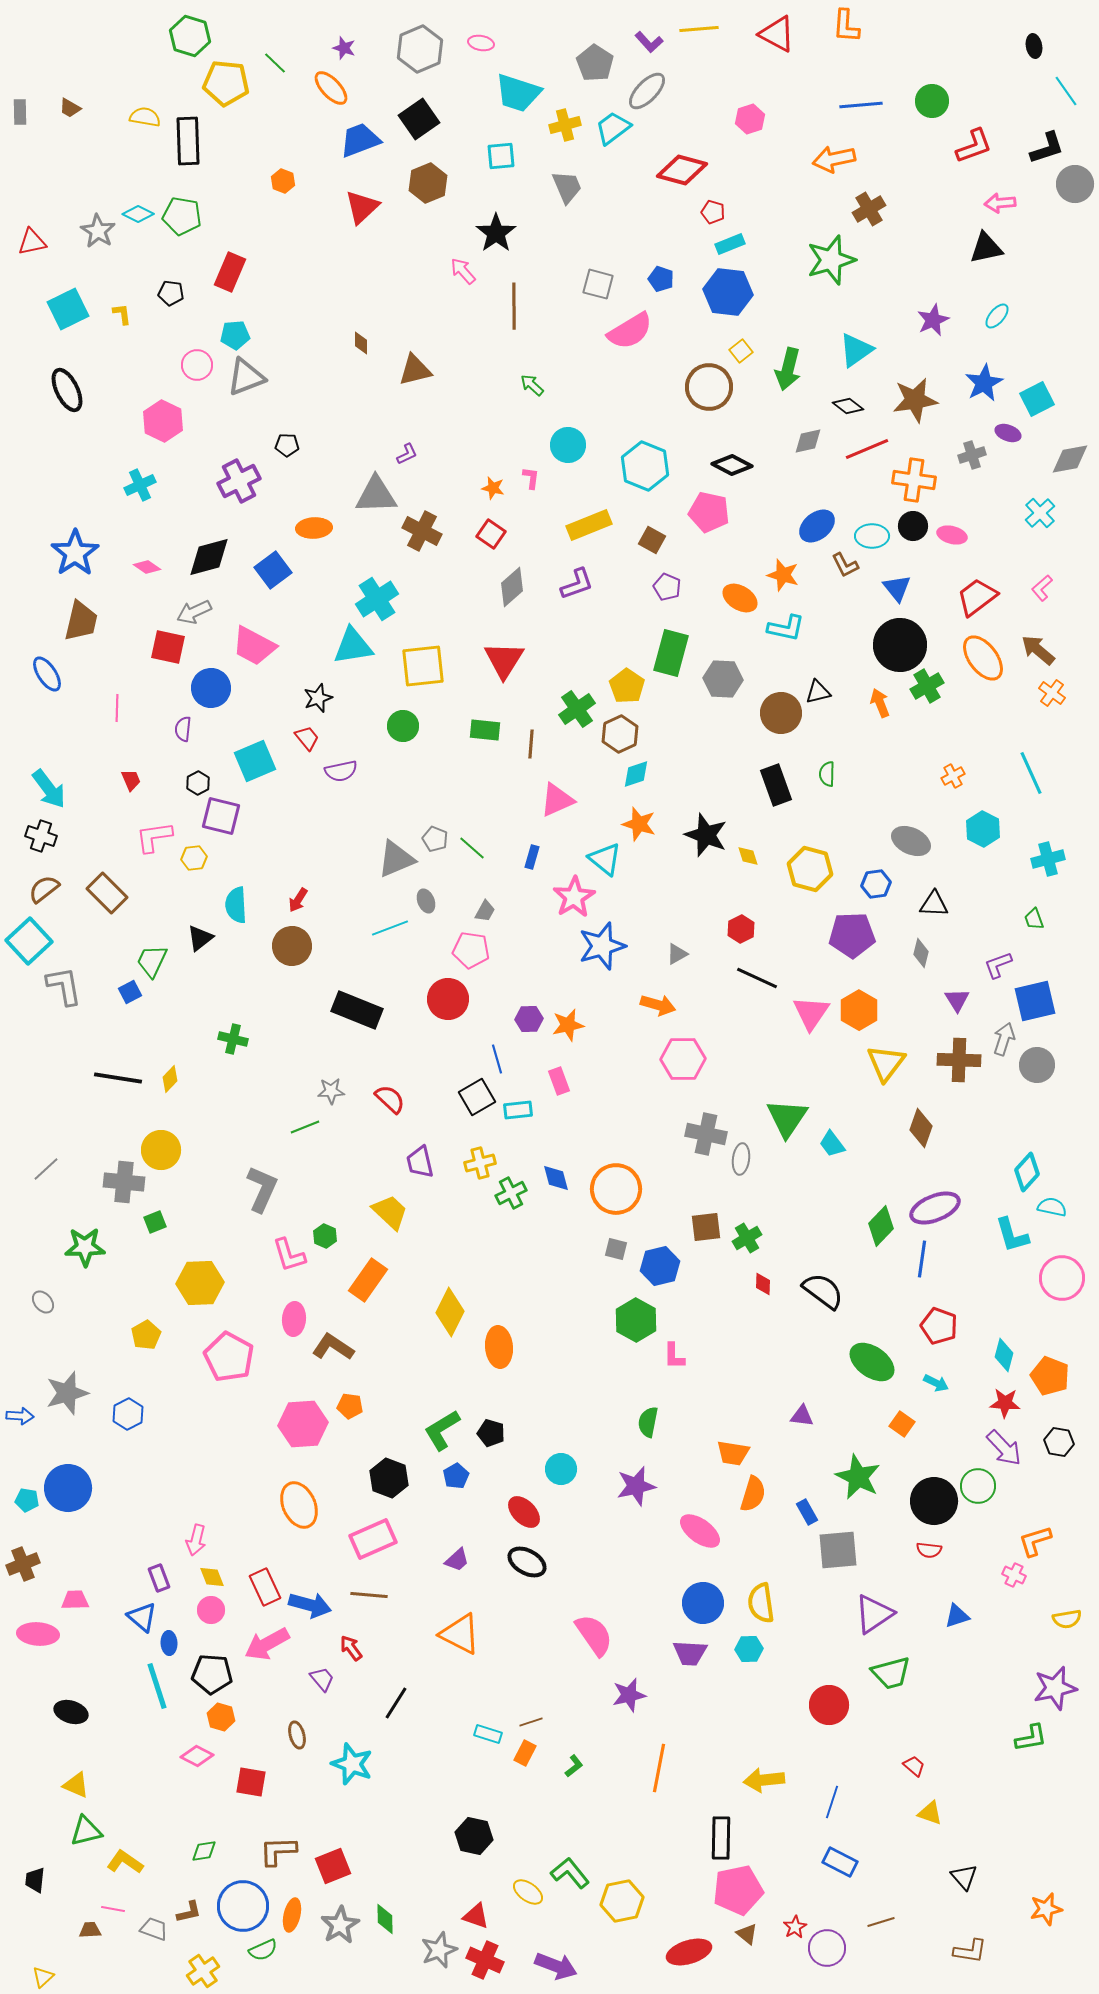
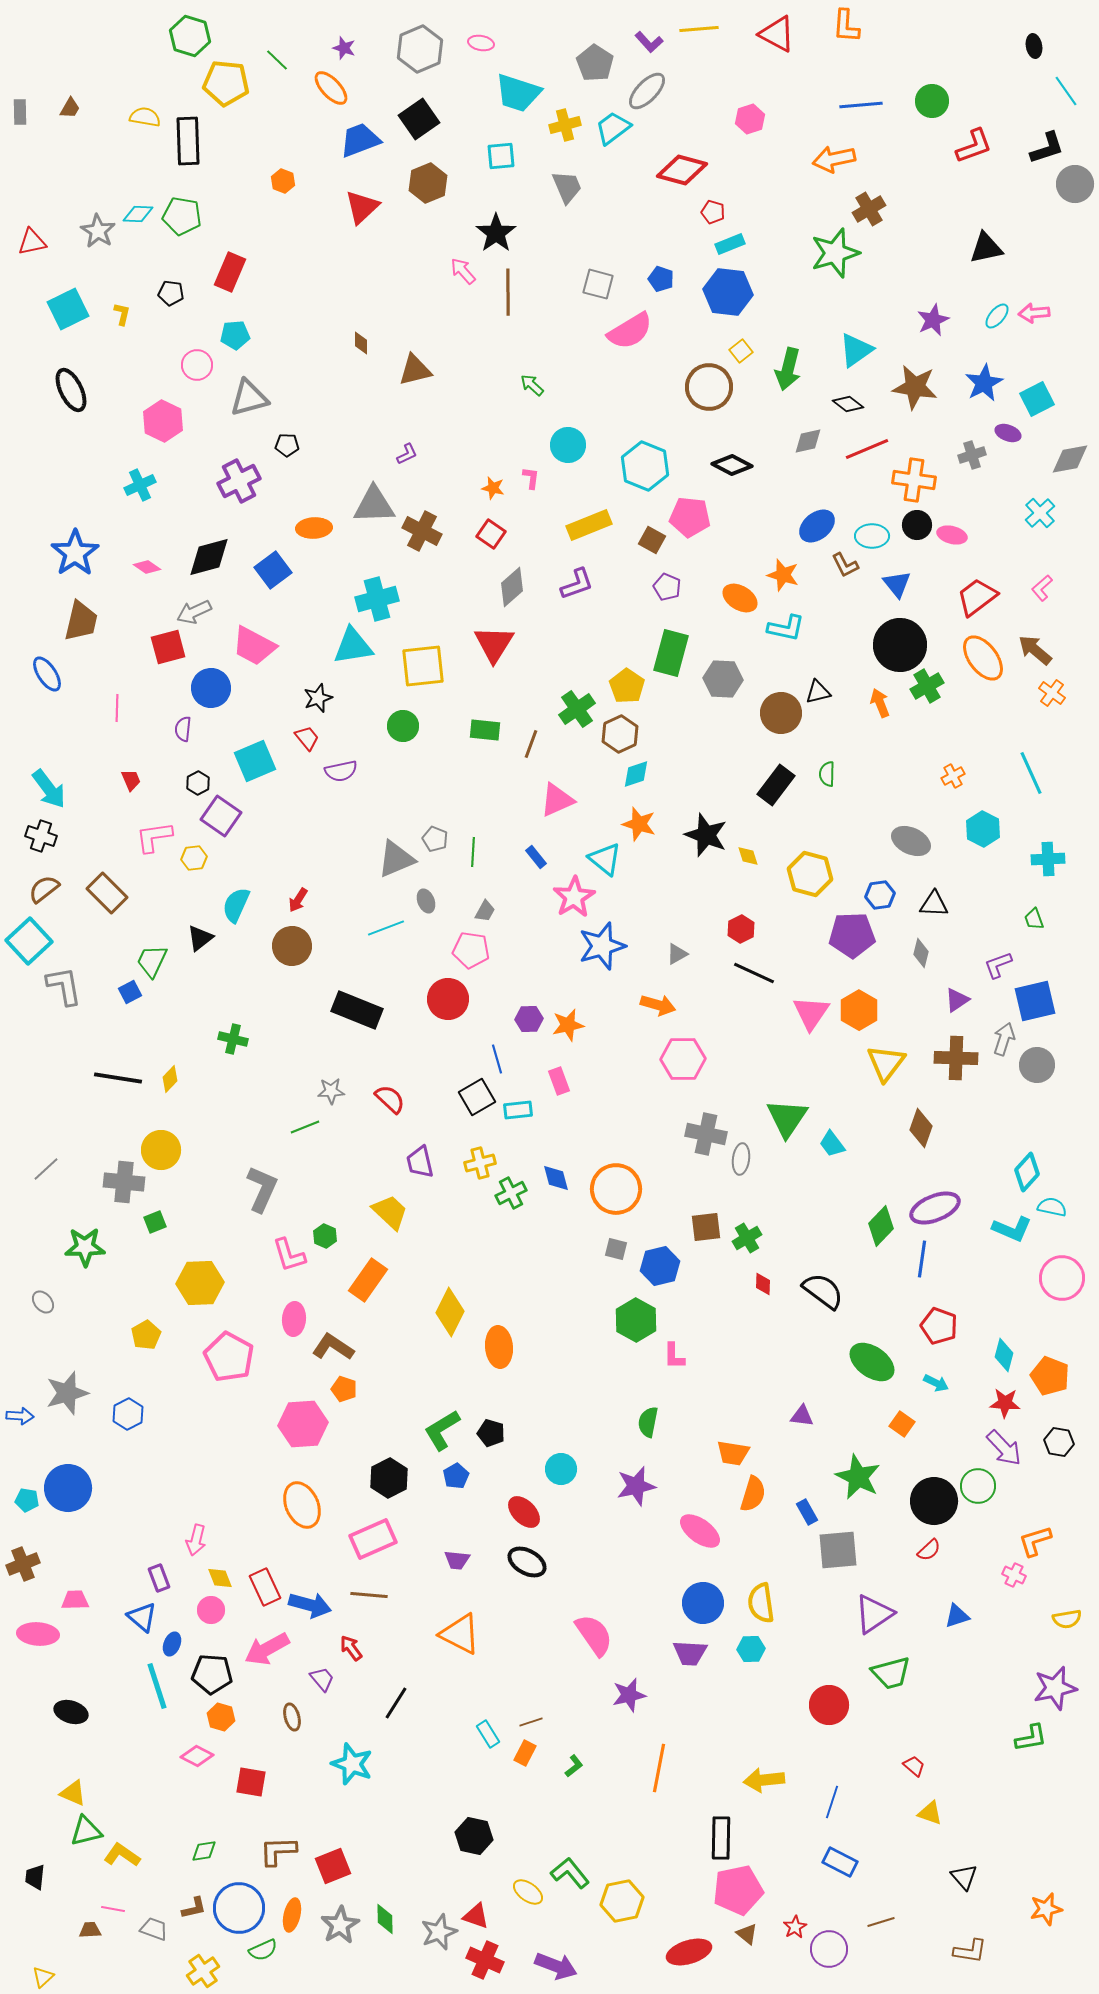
green line at (275, 63): moved 2 px right, 3 px up
brown trapezoid at (70, 108): rotated 90 degrees counterclockwise
pink arrow at (1000, 203): moved 34 px right, 110 px down
cyan diamond at (138, 214): rotated 24 degrees counterclockwise
green star at (831, 260): moved 4 px right, 7 px up
brown line at (514, 306): moved 6 px left, 14 px up
yellow L-shape at (122, 314): rotated 20 degrees clockwise
gray triangle at (246, 377): moved 3 px right, 21 px down; rotated 6 degrees clockwise
black ellipse at (67, 390): moved 4 px right
brown star at (915, 400): moved 13 px up; rotated 18 degrees clockwise
black diamond at (848, 406): moved 2 px up
gray triangle at (376, 495): moved 2 px left, 10 px down
pink pentagon at (709, 512): moved 19 px left, 5 px down; rotated 6 degrees counterclockwise
black circle at (913, 526): moved 4 px right, 1 px up
blue triangle at (897, 588): moved 4 px up
cyan cross at (377, 599): rotated 18 degrees clockwise
red square at (168, 647): rotated 27 degrees counterclockwise
brown arrow at (1038, 650): moved 3 px left
red triangle at (504, 660): moved 10 px left, 16 px up
brown line at (531, 744): rotated 16 degrees clockwise
black rectangle at (776, 785): rotated 57 degrees clockwise
purple square at (221, 816): rotated 21 degrees clockwise
green line at (472, 848): moved 1 px right, 4 px down; rotated 52 degrees clockwise
blue rectangle at (532, 857): moved 4 px right; rotated 55 degrees counterclockwise
cyan cross at (1048, 859): rotated 12 degrees clockwise
yellow hexagon at (810, 869): moved 5 px down
blue hexagon at (876, 884): moved 4 px right, 11 px down
cyan semicircle at (236, 905): rotated 27 degrees clockwise
cyan line at (390, 928): moved 4 px left
black line at (757, 978): moved 3 px left, 5 px up
purple triangle at (957, 1000): rotated 28 degrees clockwise
brown cross at (959, 1060): moved 3 px left, 2 px up
cyan L-shape at (1012, 1235): moved 6 px up; rotated 51 degrees counterclockwise
orange pentagon at (350, 1406): moved 6 px left, 17 px up; rotated 10 degrees clockwise
black hexagon at (389, 1478): rotated 12 degrees clockwise
orange ellipse at (299, 1505): moved 3 px right
red semicircle at (929, 1550): rotated 50 degrees counterclockwise
purple trapezoid at (457, 1560): rotated 48 degrees clockwise
yellow diamond at (212, 1577): moved 8 px right, 1 px down
blue ellipse at (169, 1643): moved 3 px right, 1 px down; rotated 25 degrees clockwise
pink arrow at (267, 1644): moved 5 px down
cyan hexagon at (749, 1649): moved 2 px right
cyan rectangle at (488, 1734): rotated 40 degrees clockwise
brown ellipse at (297, 1735): moved 5 px left, 18 px up
yellow triangle at (76, 1785): moved 3 px left, 8 px down
yellow L-shape at (125, 1862): moved 3 px left, 7 px up
black trapezoid at (35, 1880): moved 3 px up
blue circle at (243, 1906): moved 4 px left, 2 px down
brown L-shape at (189, 1912): moved 5 px right, 4 px up
purple circle at (827, 1948): moved 2 px right, 1 px down
gray star at (439, 1950): moved 18 px up
